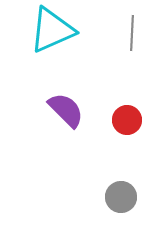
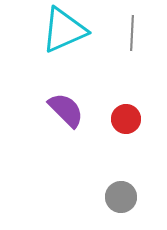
cyan triangle: moved 12 px right
red circle: moved 1 px left, 1 px up
